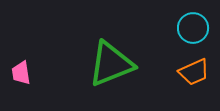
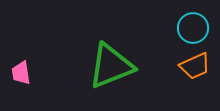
green triangle: moved 2 px down
orange trapezoid: moved 1 px right, 6 px up
